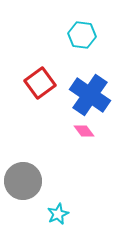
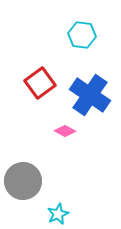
pink diamond: moved 19 px left; rotated 25 degrees counterclockwise
